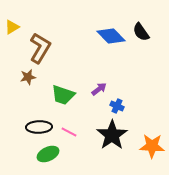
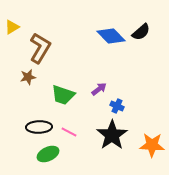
black semicircle: rotated 96 degrees counterclockwise
orange star: moved 1 px up
